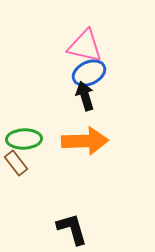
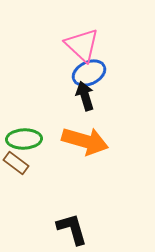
pink triangle: moved 3 px left, 1 px up; rotated 30 degrees clockwise
orange arrow: rotated 18 degrees clockwise
brown rectangle: rotated 15 degrees counterclockwise
